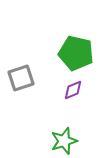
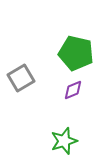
gray square: rotated 12 degrees counterclockwise
